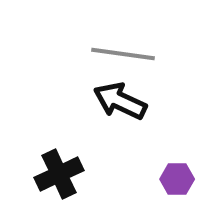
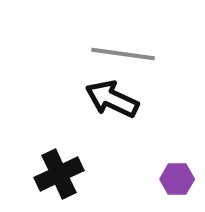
black arrow: moved 8 px left, 2 px up
